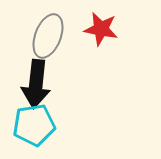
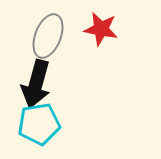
black arrow: rotated 9 degrees clockwise
cyan pentagon: moved 5 px right, 1 px up
